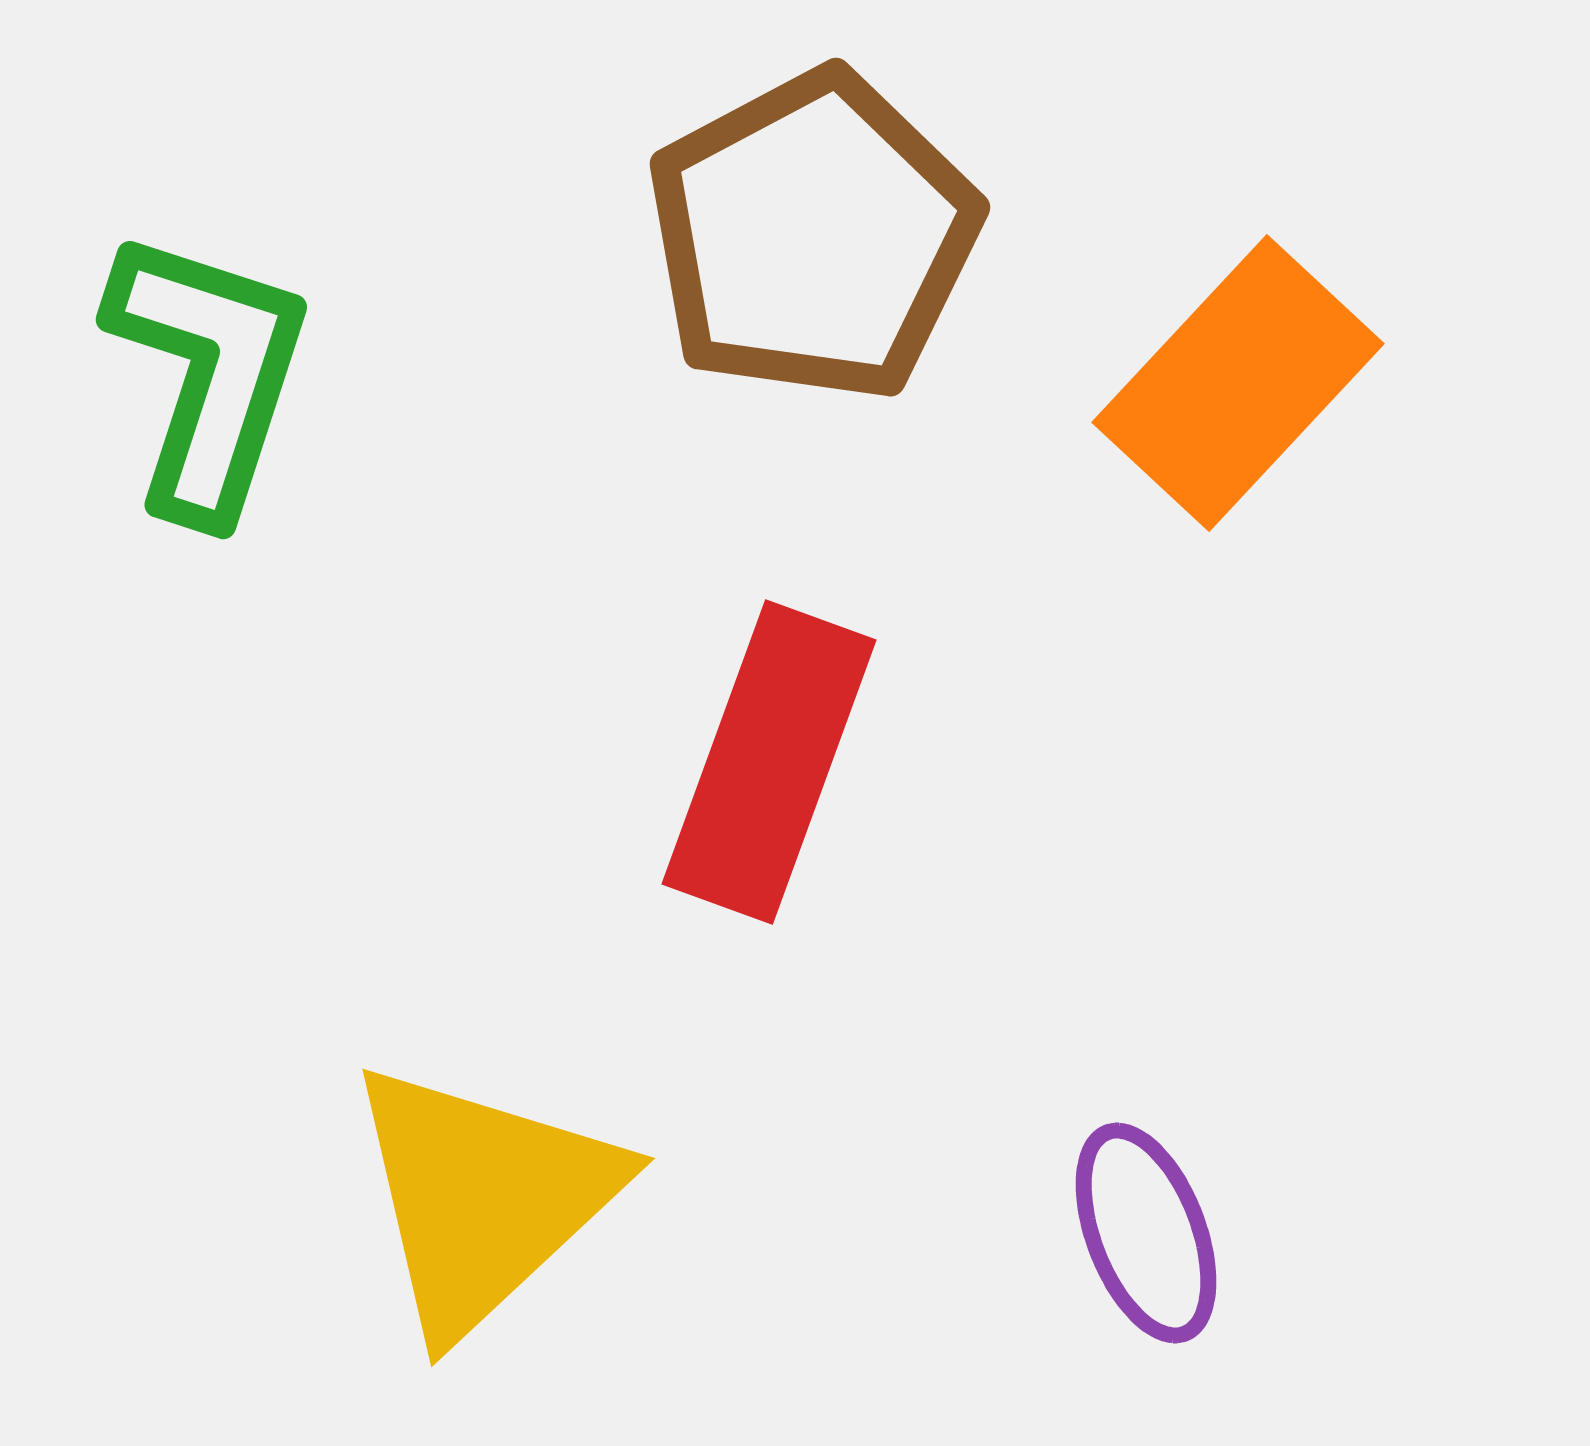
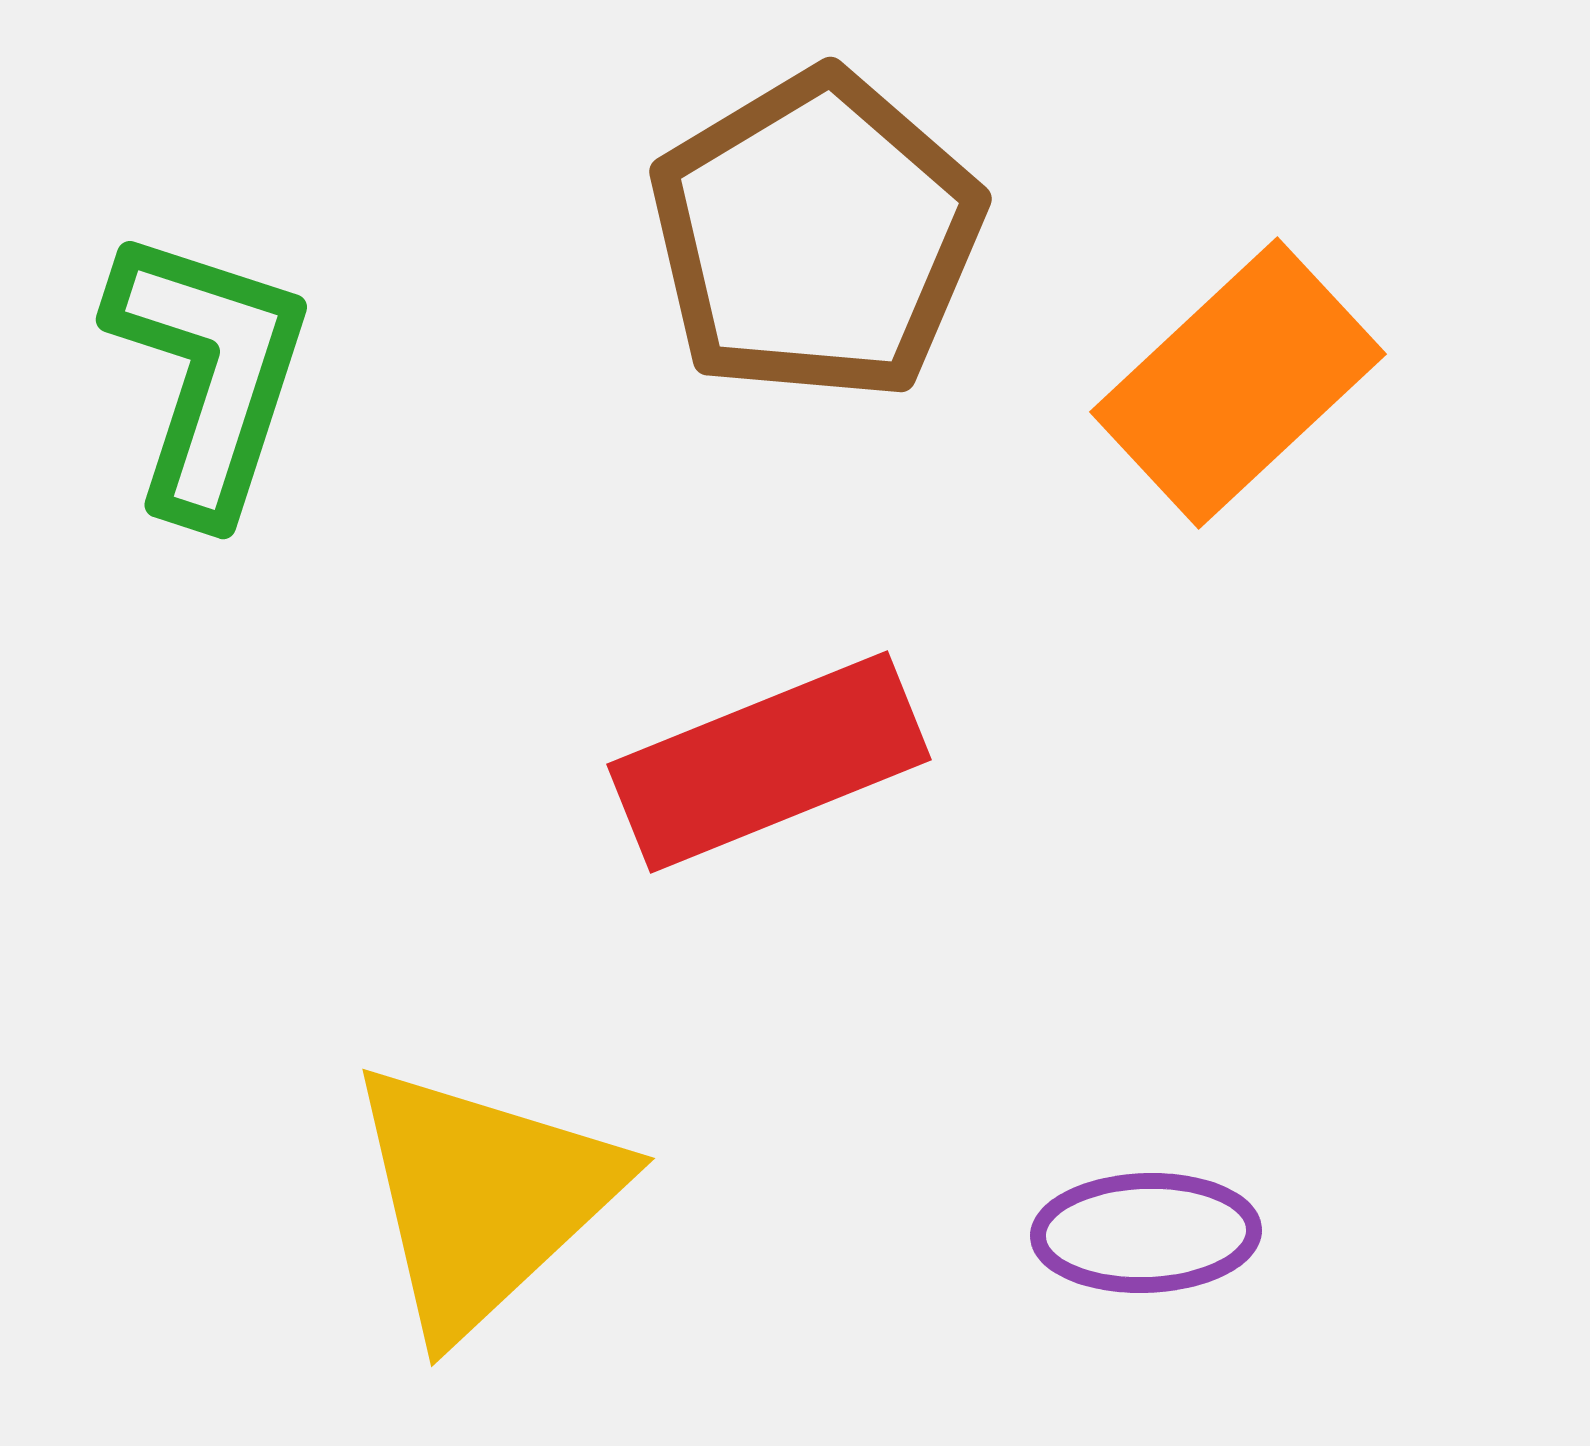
brown pentagon: moved 3 px right; rotated 3 degrees counterclockwise
orange rectangle: rotated 4 degrees clockwise
red rectangle: rotated 48 degrees clockwise
purple ellipse: rotated 71 degrees counterclockwise
